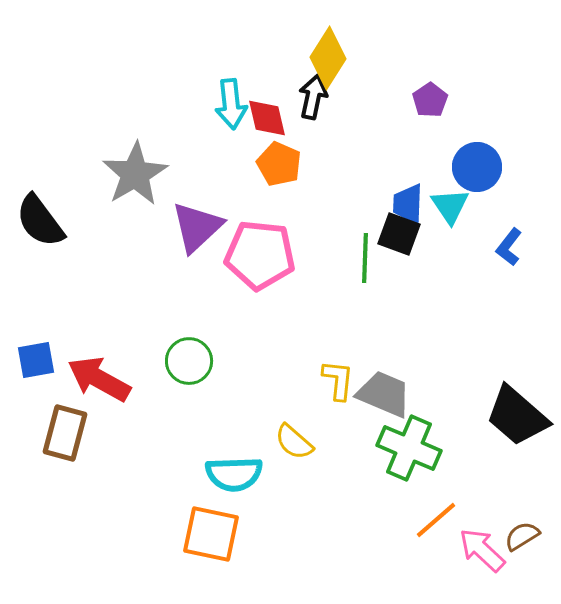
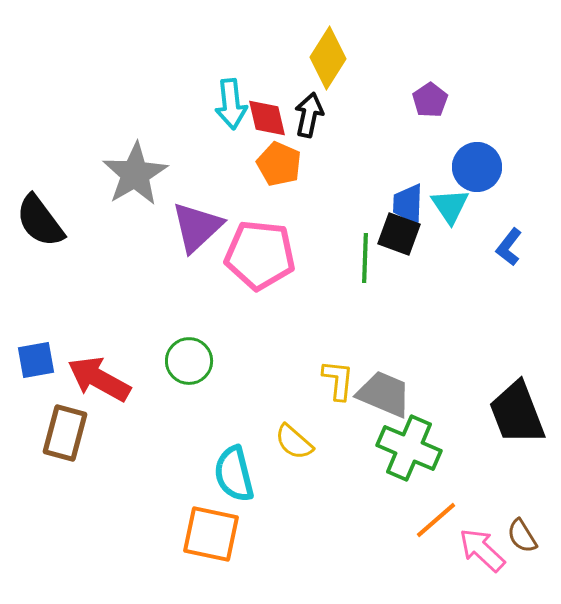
black arrow: moved 4 px left, 18 px down
black trapezoid: moved 3 px up; rotated 28 degrees clockwise
cyan semicircle: rotated 78 degrees clockwise
brown semicircle: rotated 90 degrees counterclockwise
